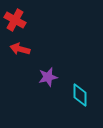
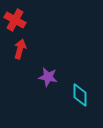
red arrow: rotated 90 degrees clockwise
purple star: rotated 24 degrees clockwise
